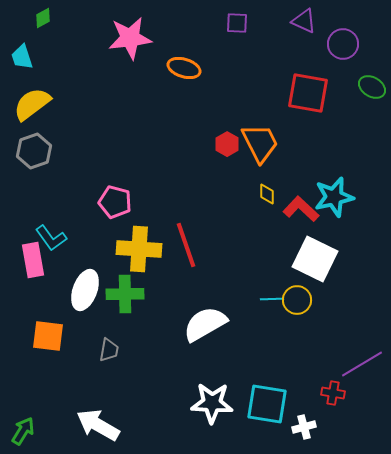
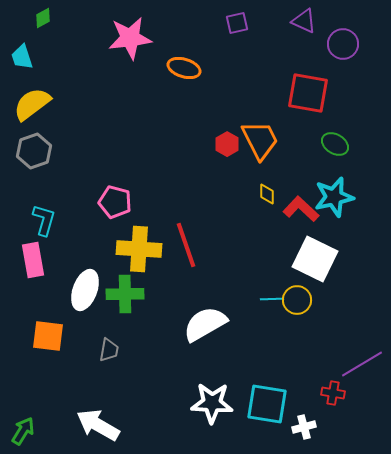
purple square: rotated 15 degrees counterclockwise
green ellipse: moved 37 px left, 57 px down
orange trapezoid: moved 3 px up
cyan L-shape: moved 7 px left, 18 px up; rotated 128 degrees counterclockwise
